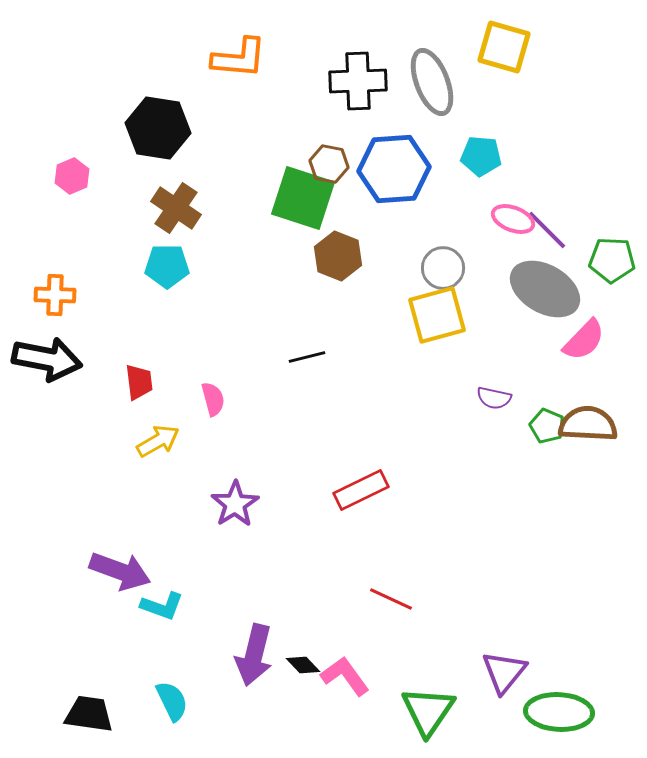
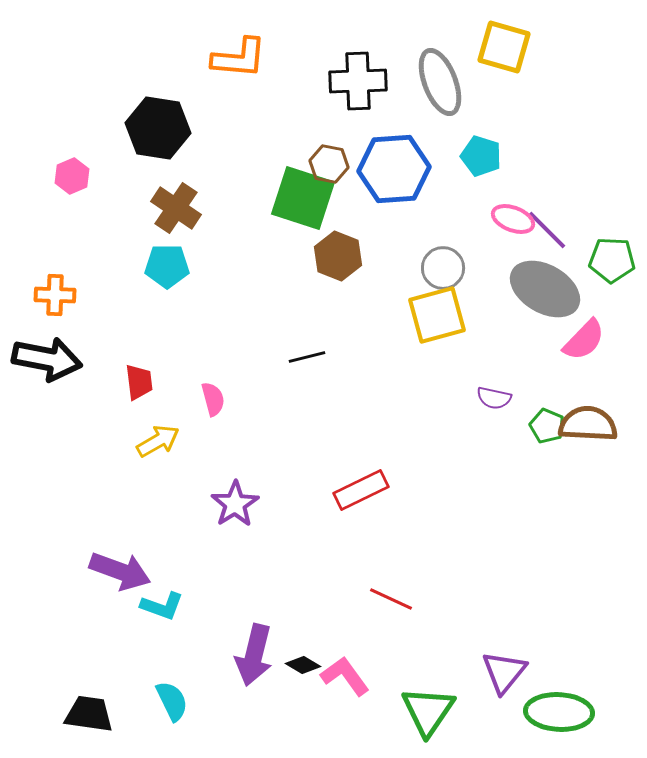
gray ellipse at (432, 82): moved 8 px right
cyan pentagon at (481, 156): rotated 12 degrees clockwise
black diamond at (303, 665): rotated 16 degrees counterclockwise
